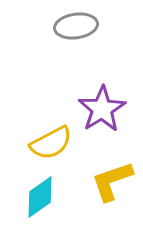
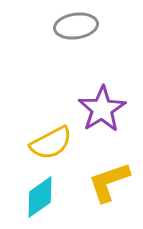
yellow L-shape: moved 3 px left, 1 px down
